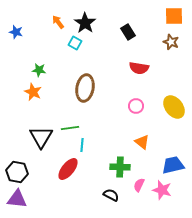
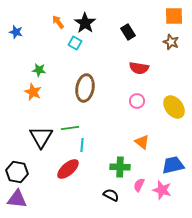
pink circle: moved 1 px right, 5 px up
red ellipse: rotated 10 degrees clockwise
